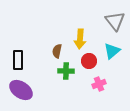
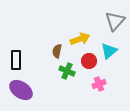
gray triangle: rotated 20 degrees clockwise
yellow arrow: rotated 114 degrees counterclockwise
cyan triangle: moved 3 px left
black rectangle: moved 2 px left
green cross: moved 1 px right; rotated 21 degrees clockwise
